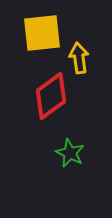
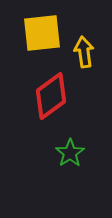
yellow arrow: moved 5 px right, 6 px up
green star: rotated 12 degrees clockwise
